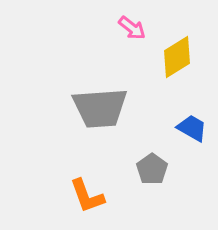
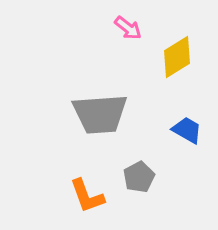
pink arrow: moved 4 px left
gray trapezoid: moved 6 px down
blue trapezoid: moved 5 px left, 2 px down
gray pentagon: moved 13 px left, 8 px down; rotated 8 degrees clockwise
